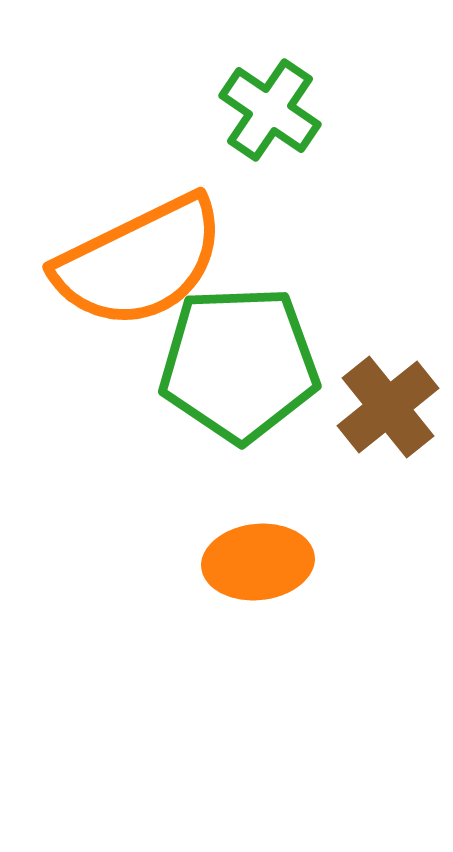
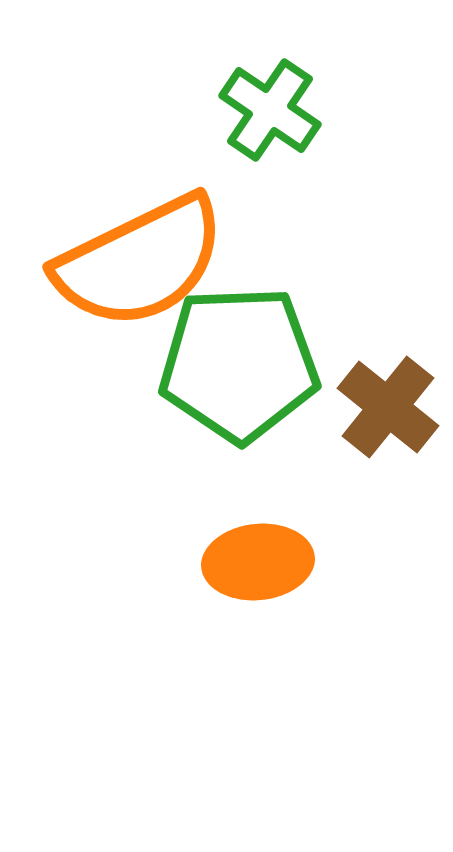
brown cross: rotated 12 degrees counterclockwise
